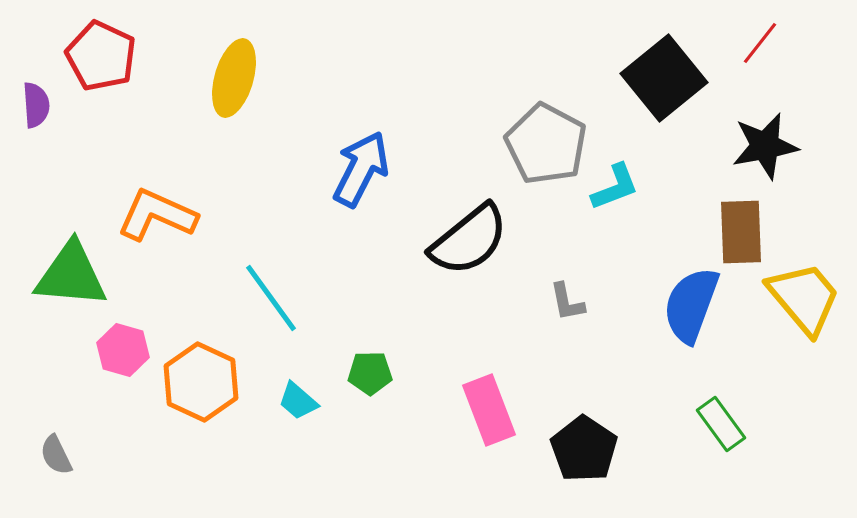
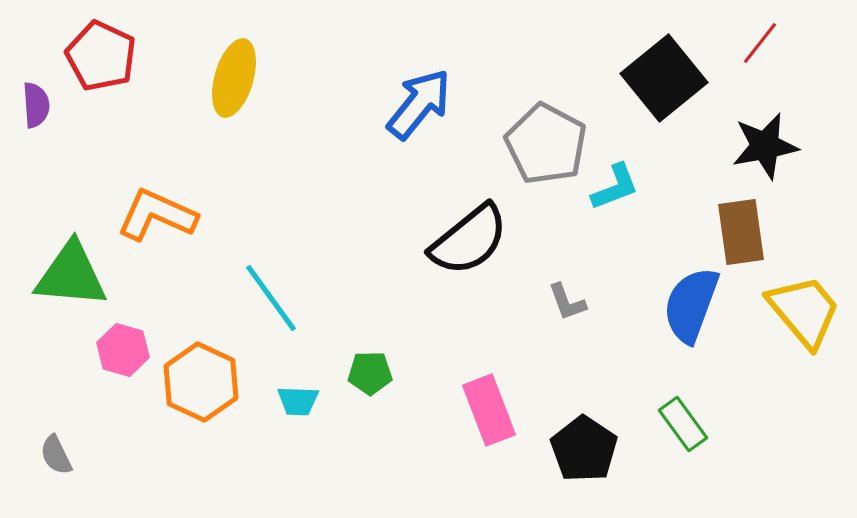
blue arrow: moved 58 px right, 65 px up; rotated 12 degrees clockwise
brown rectangle: rotated 6 degrees counterclockwise
yellow trapezoid: moved 13 px down
gray L-shape: rotated 9 degrees counterclockwise
cyan trapezoid: rotated 39 degrees counterclockwise
green rectangle: moved 38 px left
